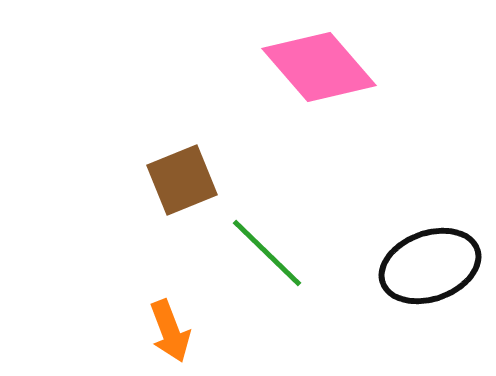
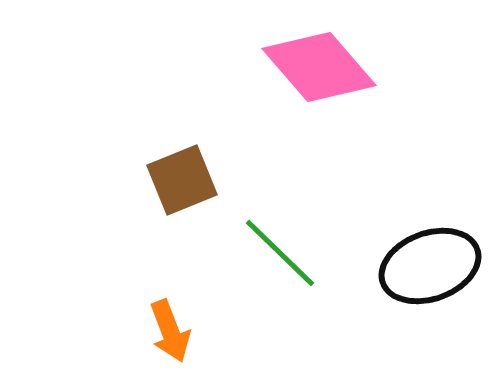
green line: moved 13 px right
